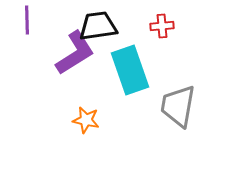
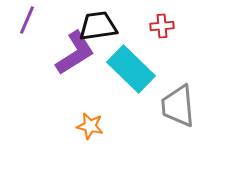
purple line: rotated 24 degrees clockwise
cyan rectangle: moved 1 px right, 1 px up; rotated 27 degrees counterclockwise
gray trapezoid: rotated 15 degrees counterclockwise
orange star: moved 4 px right, 6 px down
